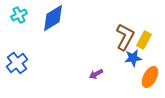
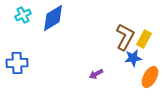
cyan cross: moved 4 px right
yellow rectangle: moved 1 px up
blue cross: rotated 35 degrees clockwise
